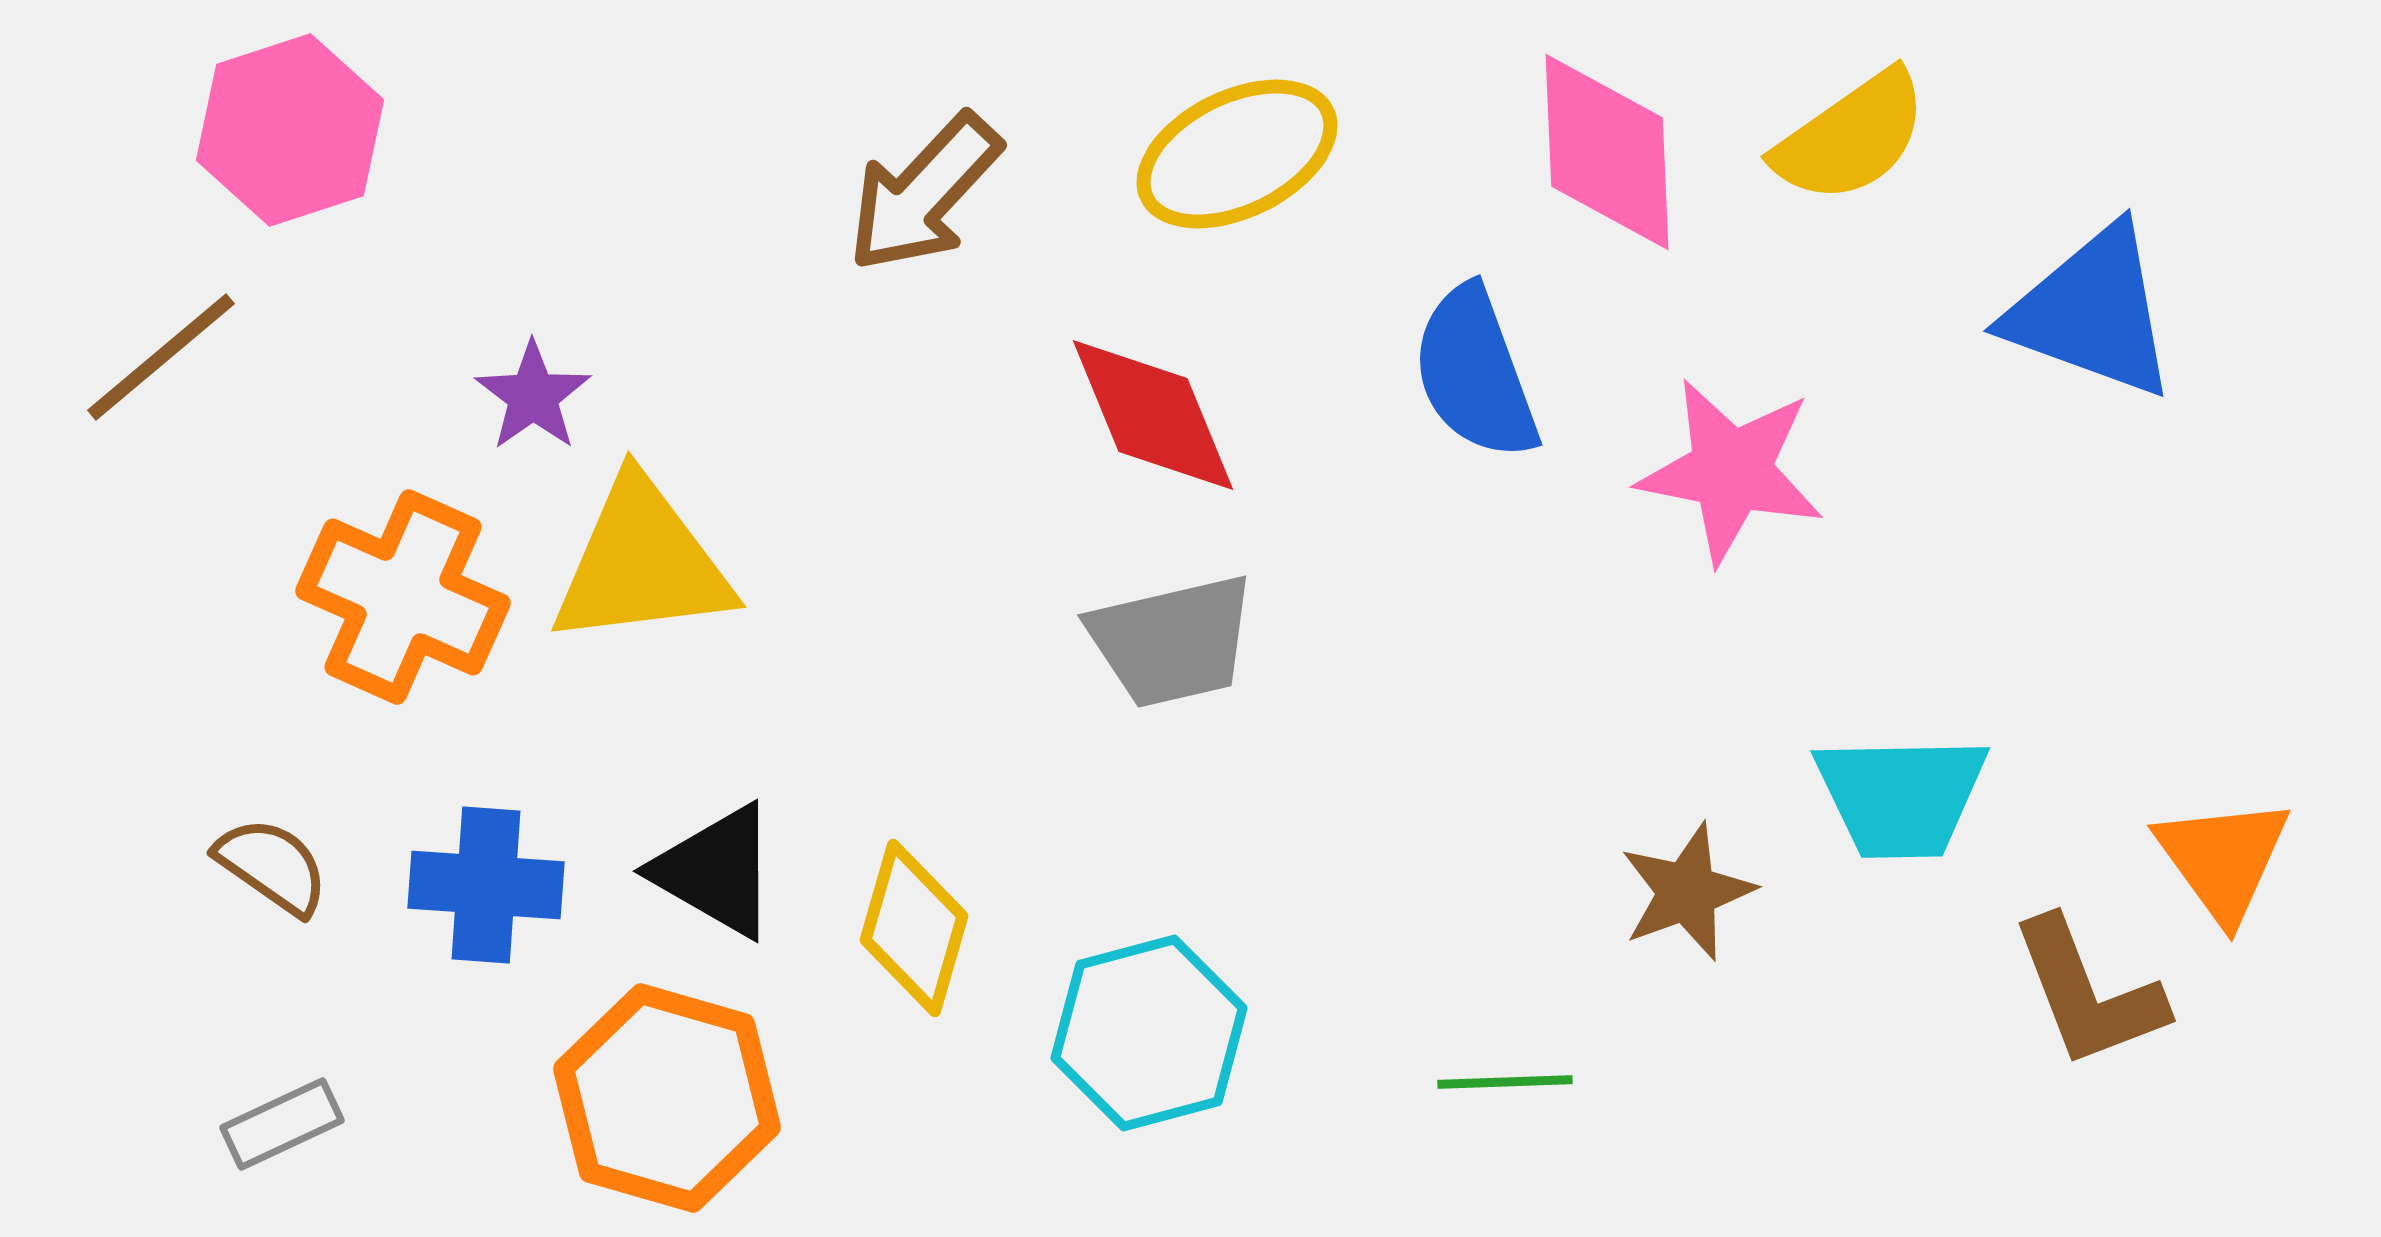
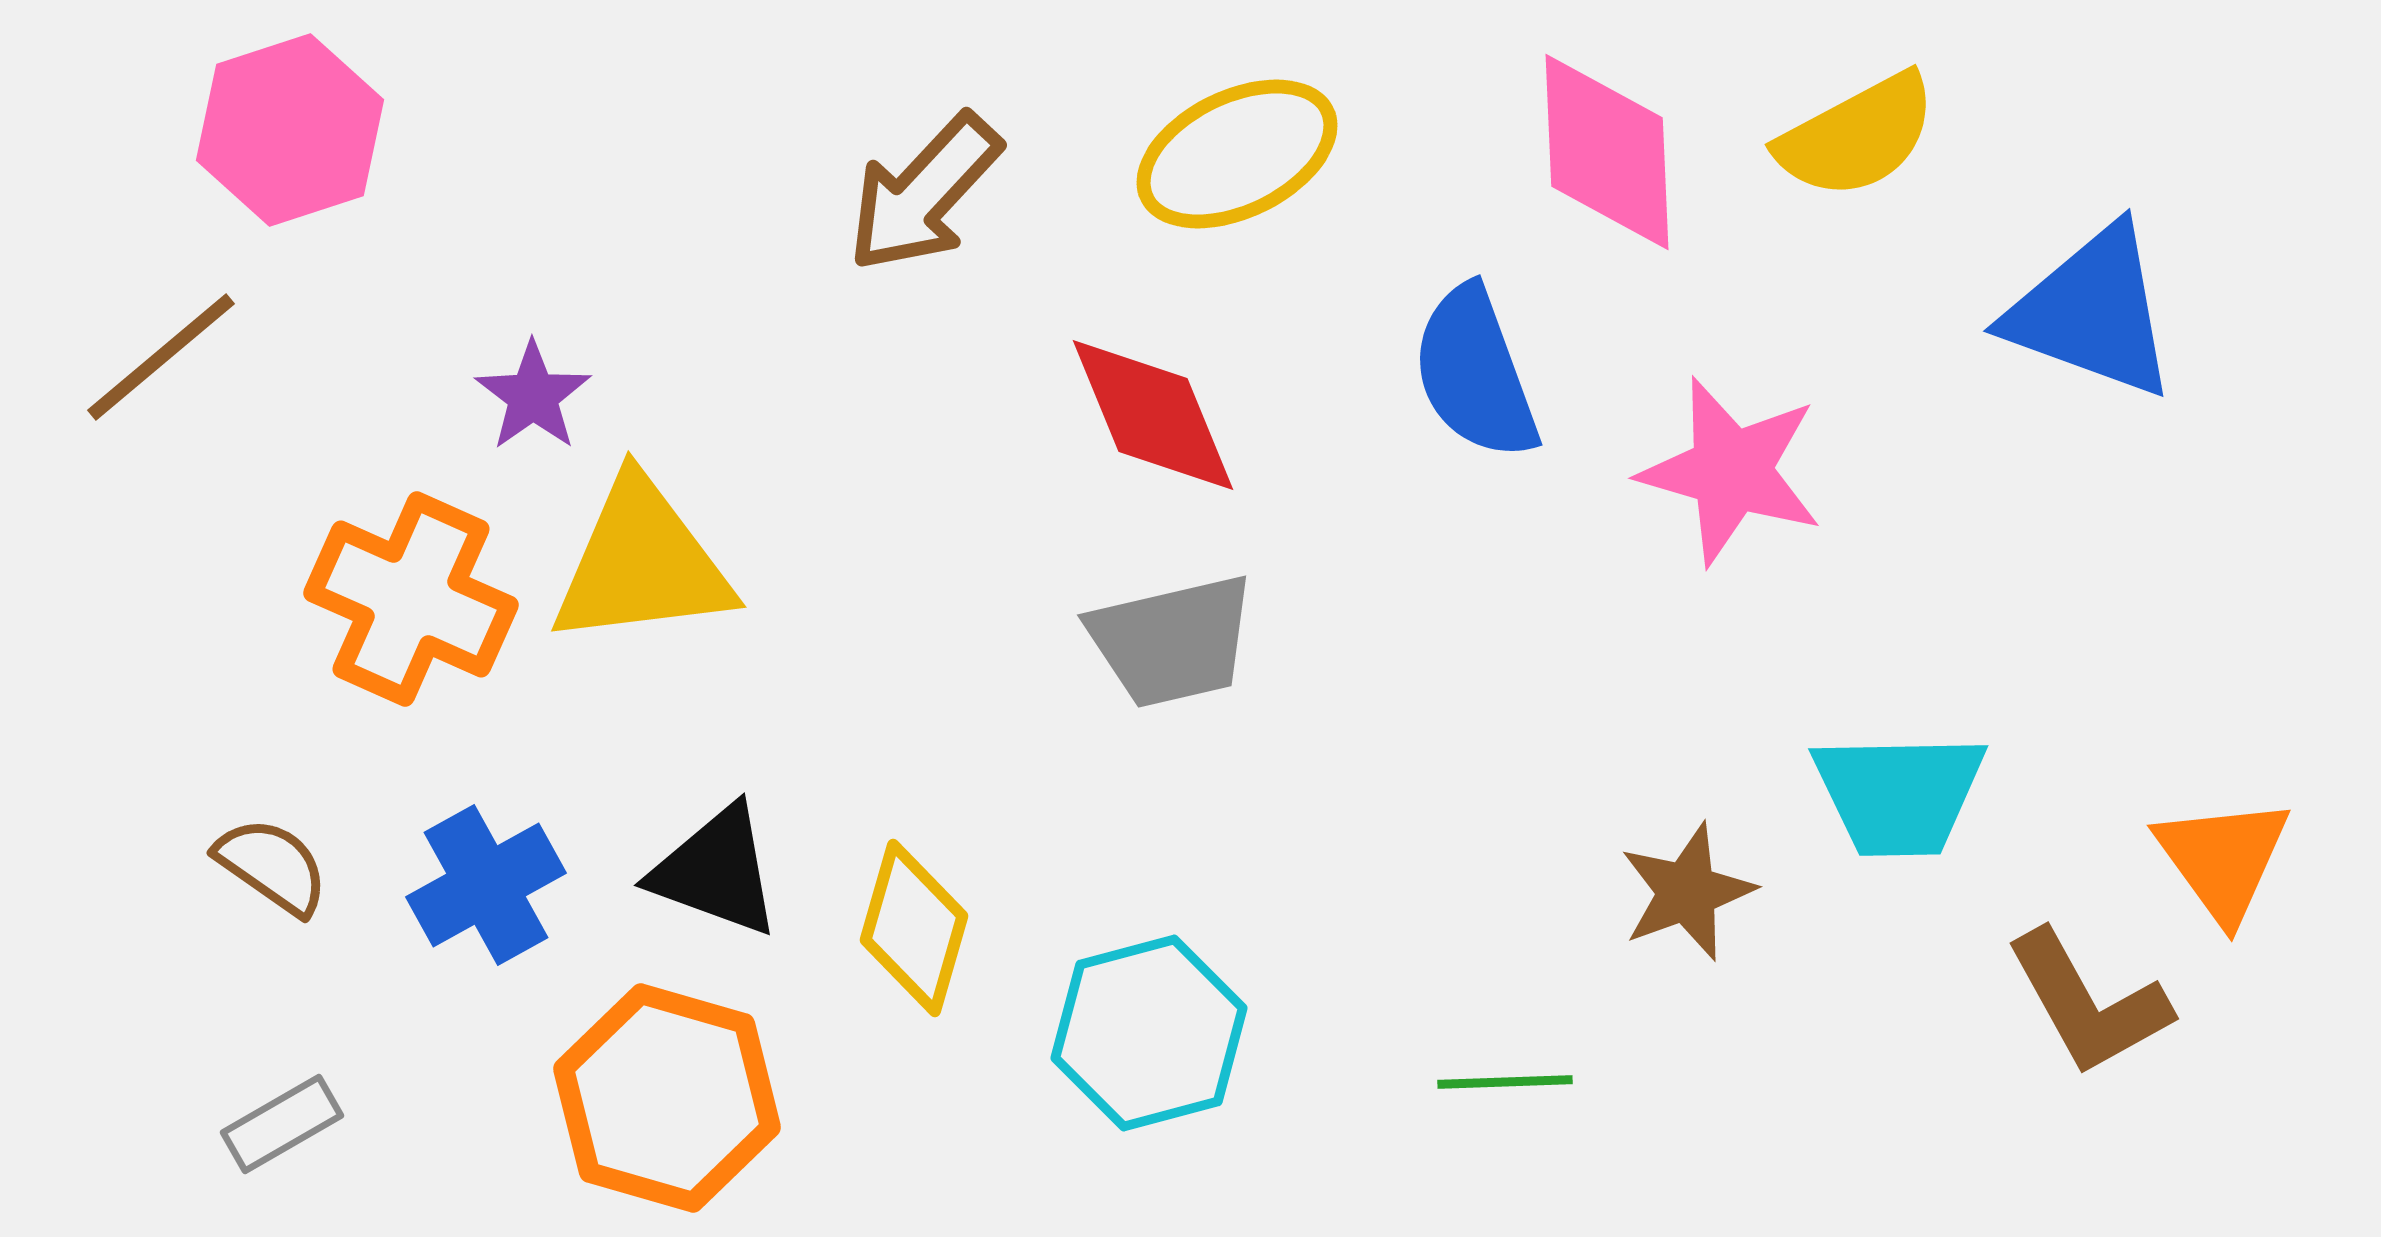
yellow semicircle: moved 6 px right, 1 px up; rotated 7 degrees clockwise
pink star: rotated 5 degrees clockwise
orange cross: moved 8 px right, 2 px down
cyan trapezoid: moved 2 px left, 2 px up
black triangle: rotated 10 degrees counterclockwise
blue cross: rotated 33 degrees counterclockwise
brown L-shape: moved 10 px down; rotated 8 degrees counterclockwise
gray rectangle: rotated 5 degrees counterclockwise
